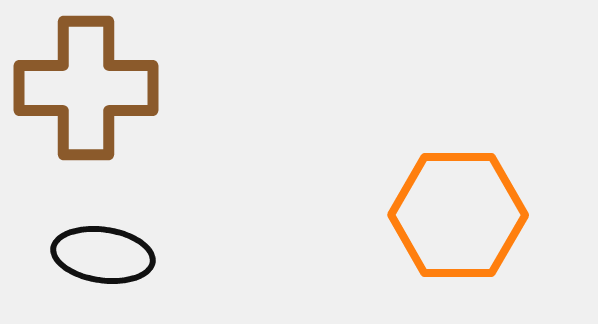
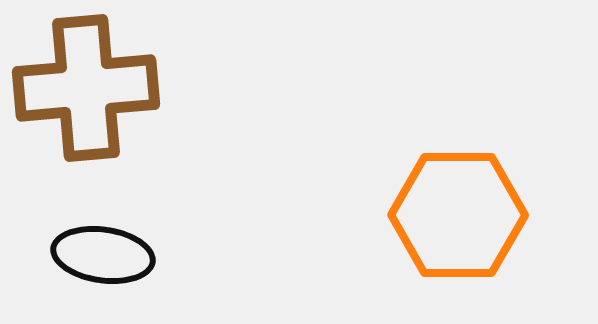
brown cross: rotated 5 degrees counterclockwise
